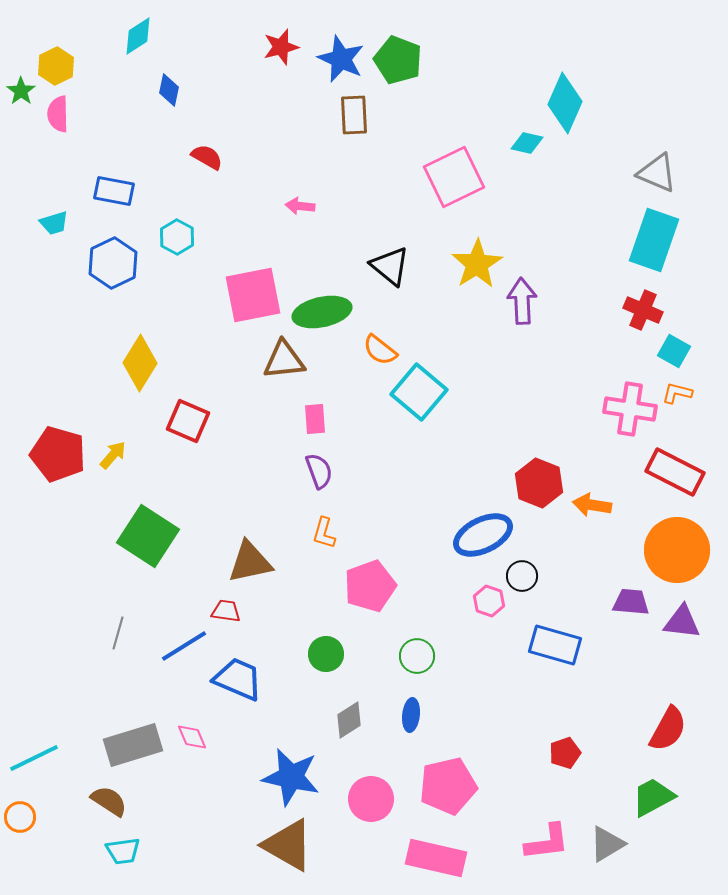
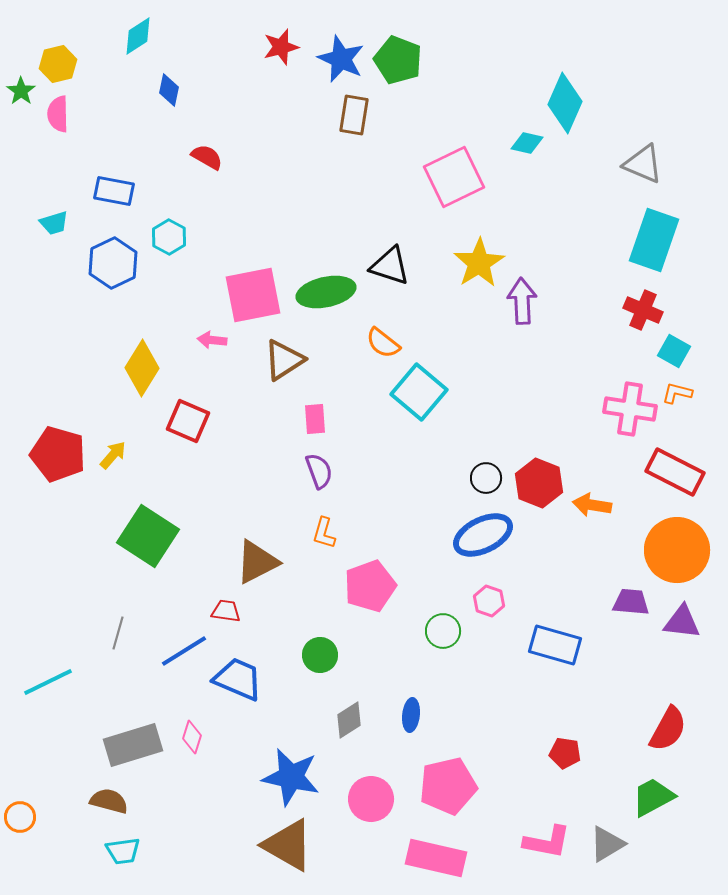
yellow hexagon at (56, 66): moved 2 px right, 2 px up; rotated 12 degrees clockwise
brown rectangle at (354, 115): rotated 12 degrees clockwise
gray triangle at (657, 173): moved 14 px left, 9 px up
pink arrow at (300, 206): moved 88 px left, 134 px down
cyan hexagon at (177, 237): moved 8 px left
yellow star at (477, 264): moved 2 px right, 1 px up
black triangle at (390, 266): rotated 21 degrees counterclockwise
green ellipse at (322, 312): moved 4 px right, 20 px up
orange semicircle at (380, 350): moved 3 px right, 7 px up
brown triangle at (284, 360): rotated 27 degrees counterclockwise
yellow diamond at (140, 363): moved 2 px right, 5 px down
brown triangle at (250, 562): moved 7 px right; rotated 15 degrees counterclockwise
black circle at (522, 576): moved 36 px left, 98 px up
blue line at (184, 646): moved 5 px down
green circle at (326, 654): moved 6 px left, 1 px down
green circle at (417, 656): moved 26 px right, 25 px up
pink diamond at (192, 737): rotated 40 degrees clockwise
red pentagon at (565, 753): rotated 28 degrees clockwise
cyan line at (34, 758): moved 14 px right, 76 px up
brown semicircle at (109, 801): rotated 18 degrees counterclockwise
pink L-shape at (547, 842): rotated 18 degrees clockwise
